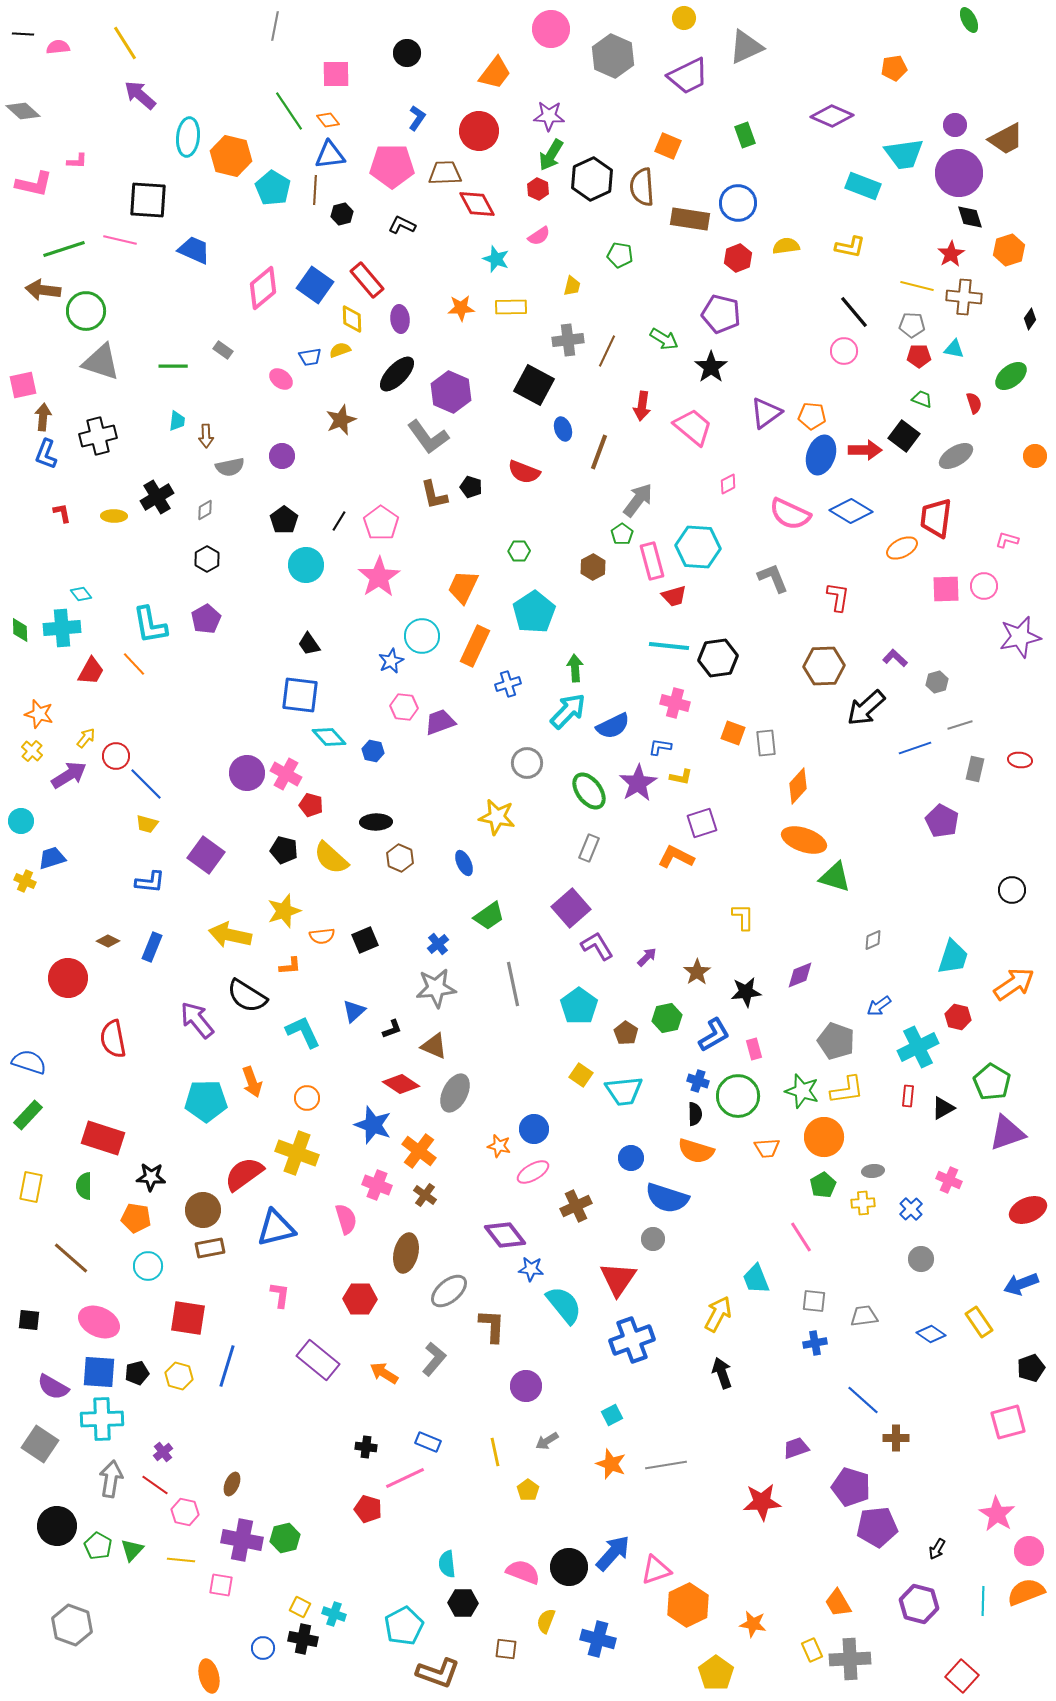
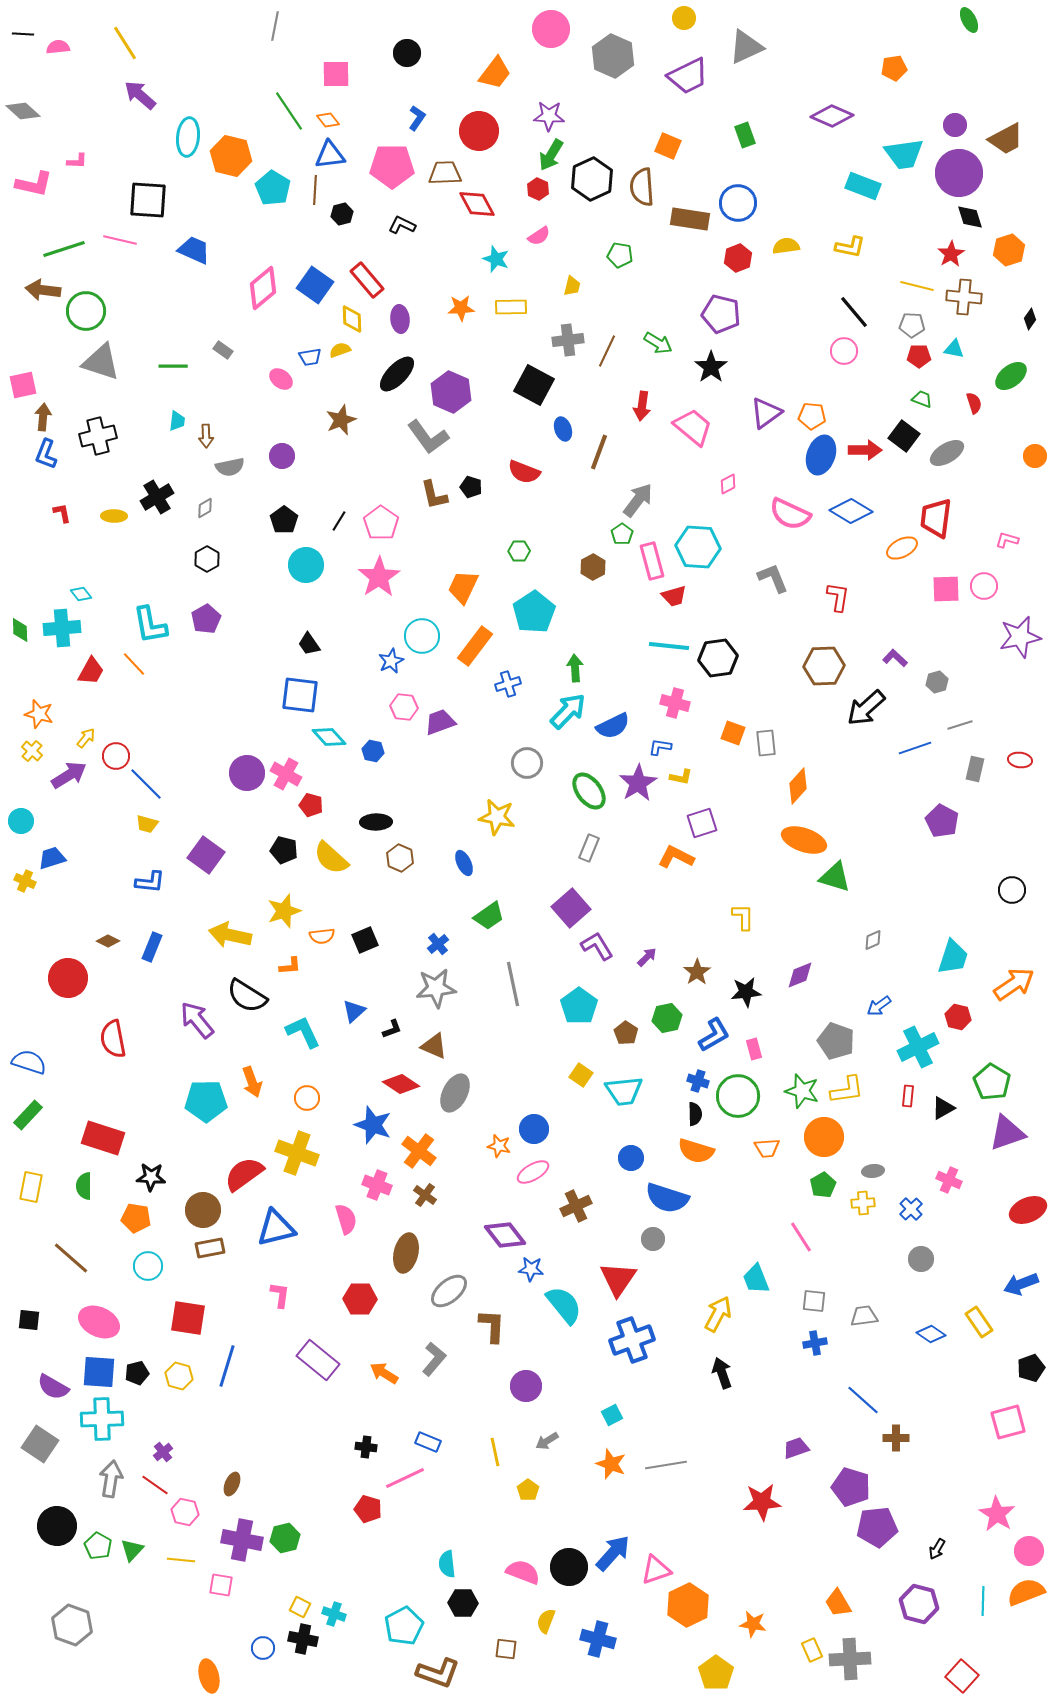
green arrow at (664, 339): moved 6 px left, 4 px down
gray ellipse at (956, 456): moved 9 px left, 3 px up
gray diamond at (205, 510): moved 2 px up
orange rectangle at (475, 646): rotated 12 degrees clockwise
